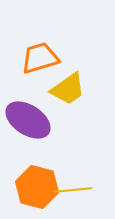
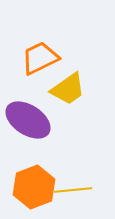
orange trapezoid: rotated 9 degrees counterclockwise
orange hexagon: moved 3 px left; rotated 24 degrees clockwise
